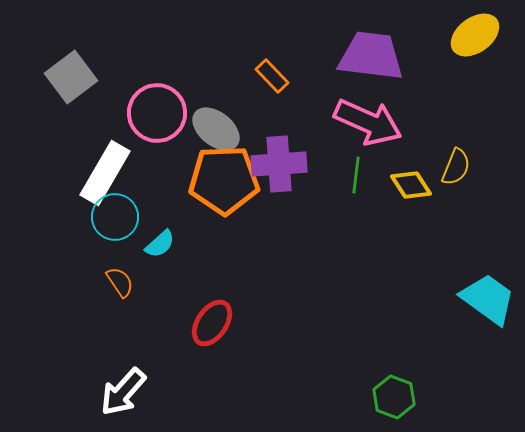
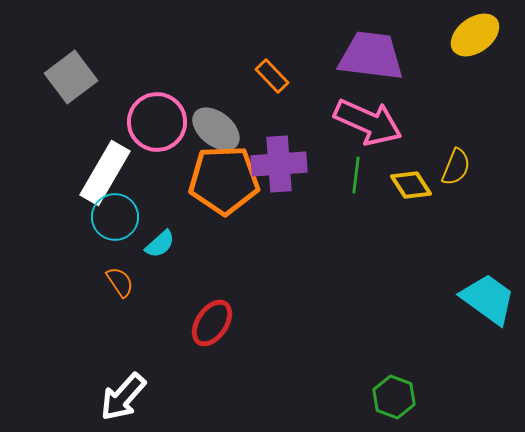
pink circle: moved 9 px down
white arrow: moved 5 px down
